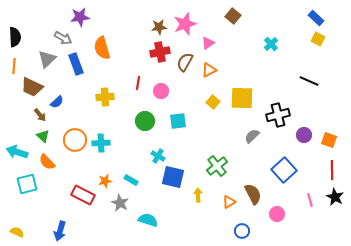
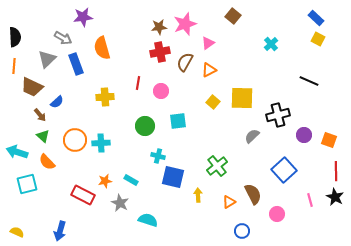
purple star at (80, 17): moved 3 px right
green circle at (145, 121): moved 5 px down
cyan cross at (158, 156): rotated 16 degrees counterclockwise
red line at (332, 170): moved 4 px right, 1 px down
